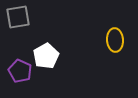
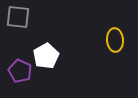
gray square: rotated 15 degrees clockwise
